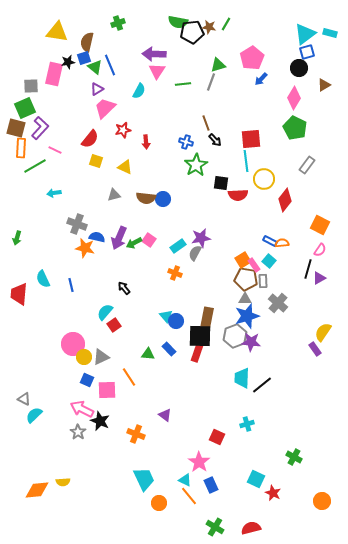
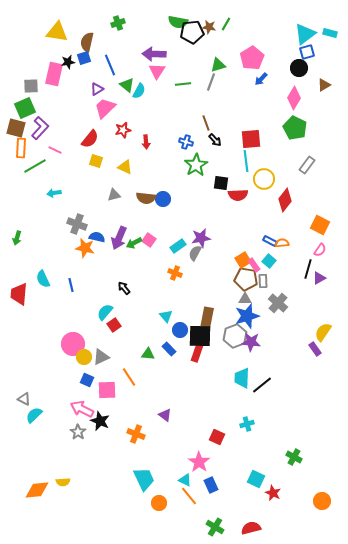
green triangle at (95, 67): moved 32 px right, 18 px down
blue circle at (176, 321): moved 4 px right, 9 px down
